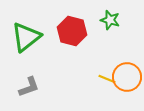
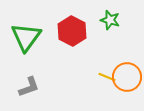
red hexagon: rotated 12 degrees clockwise
green triangle: rotated 16 degrees counterclockwise
yellow line: moved 2 px up
